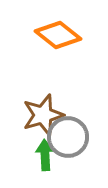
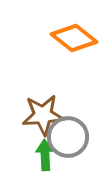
orange diamond: moved 16 px right, 3 px down
brown star: rotated 12 degrees clockwise
